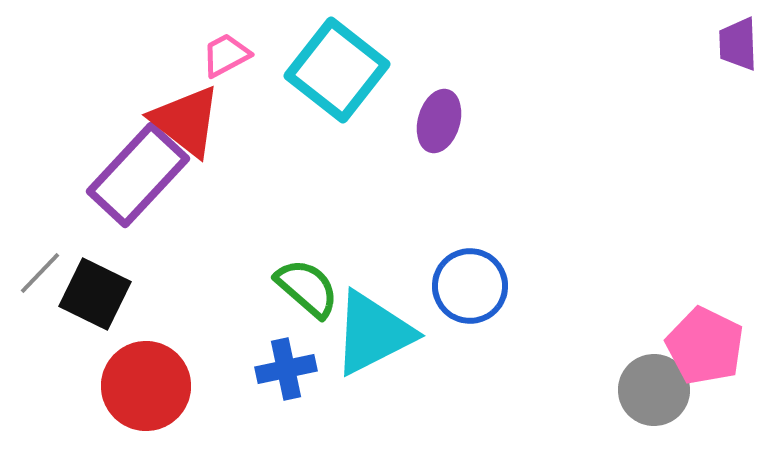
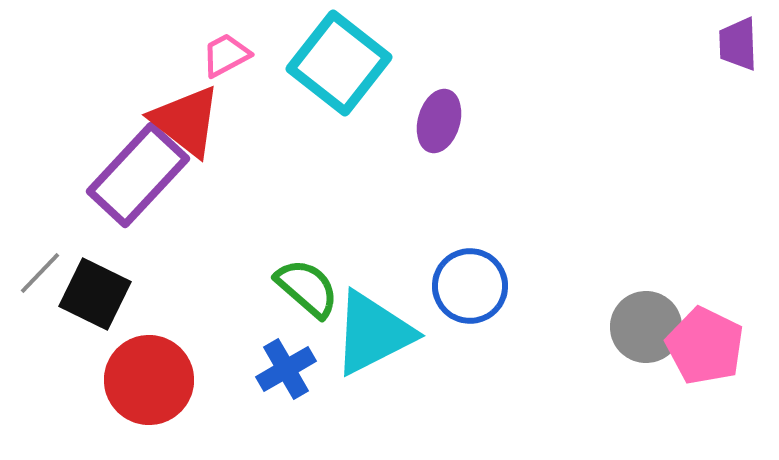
cyan square: moved 2 px right, 7 px up
blue cross: rotated 18 degrees counterclockwise
red circle: moved 3 px right, 6 px up
gray circle: moved 8 px left, 63 px up
